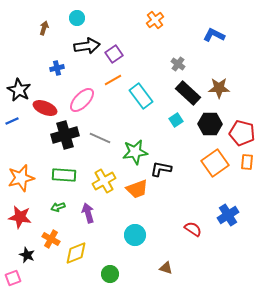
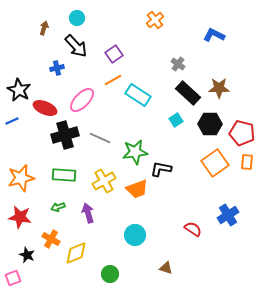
black arrow at (87, 46): moved 11 px left; rotated 55 degrees clockwise
cyan rectangle at (141, 96): moved 3 px left, 1 px up; rotated 20 degrees counterclockwise
